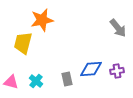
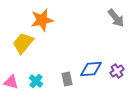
gray arrow: moved 2 px left, 10 px up
yellow trapezoid: rotated 25 degrees clockwise
purple cross: rotated 24 degrees counterclockwise
